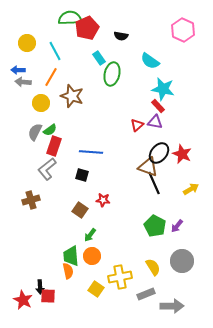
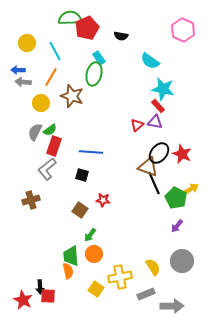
green ellipse at (112, 74): moved 18 px left
green pentagon at (155, 226): moved 21 px right, 28 px up
orange circle at (92, 256): moved 2 px right, 2 px up
